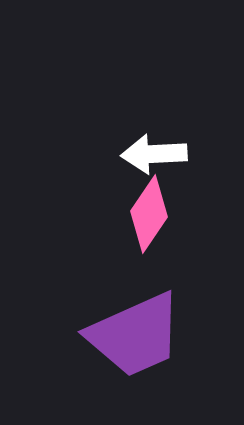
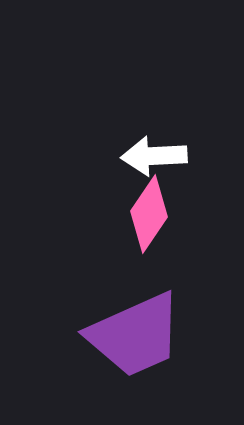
white arrow: moved 2 px down
